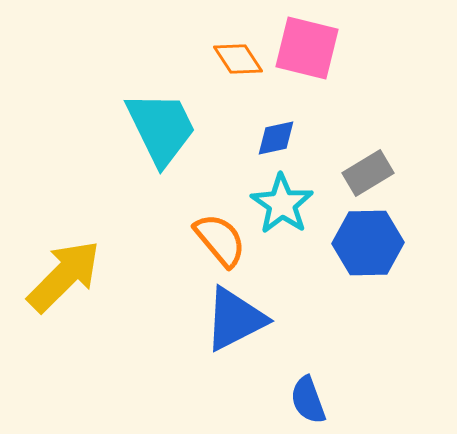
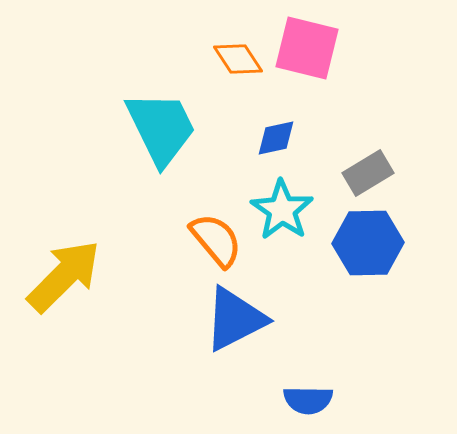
cyan star: moved 6 px down
orange semicircle: moved 4 px left
blue semicircle: rotated 69 degrees counterclockwise
